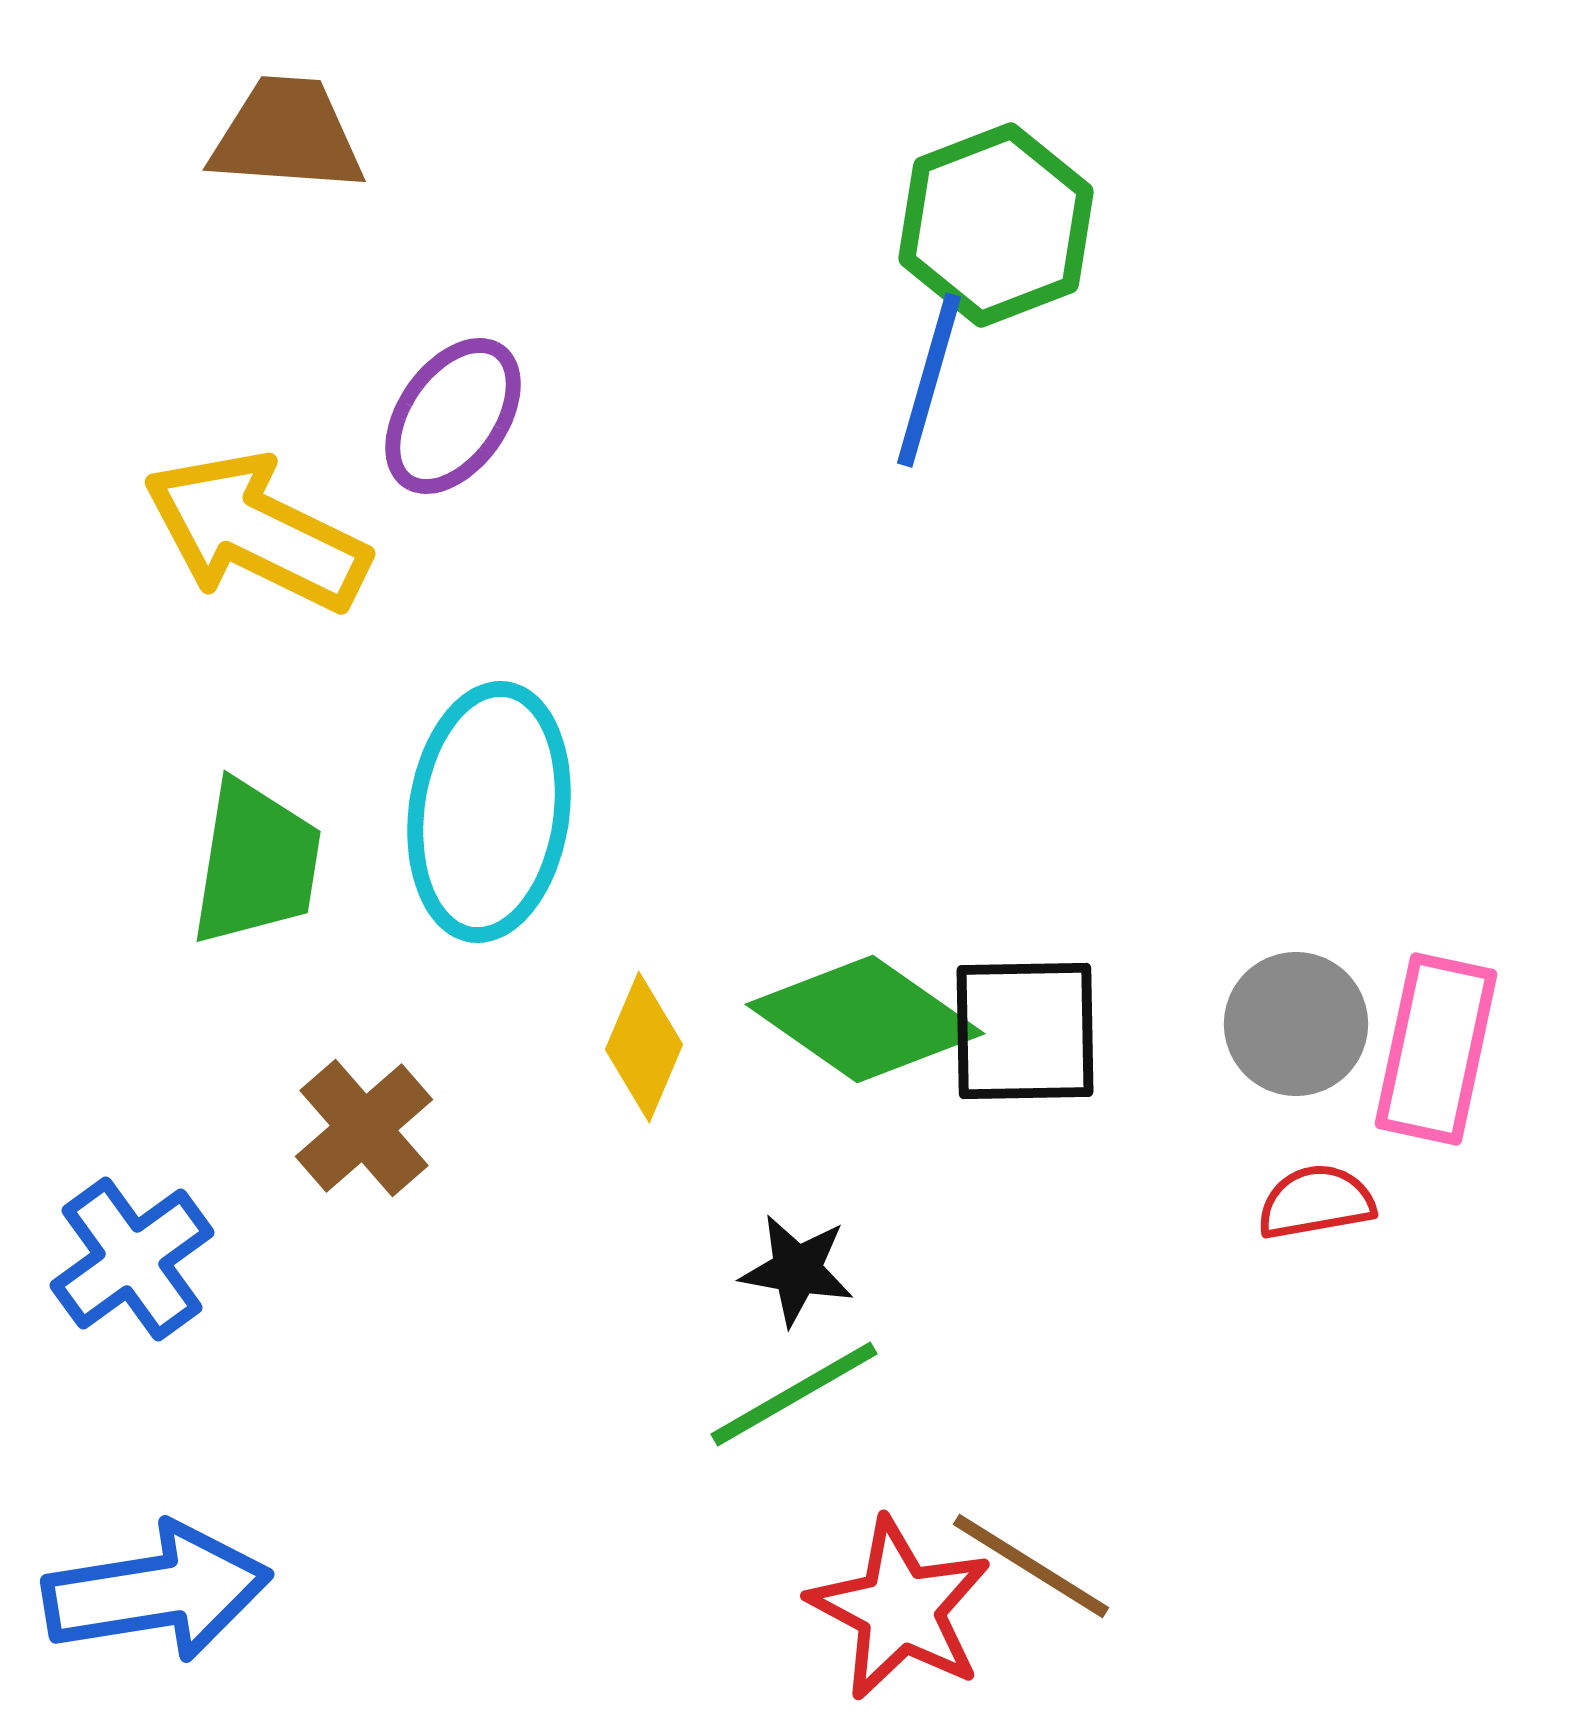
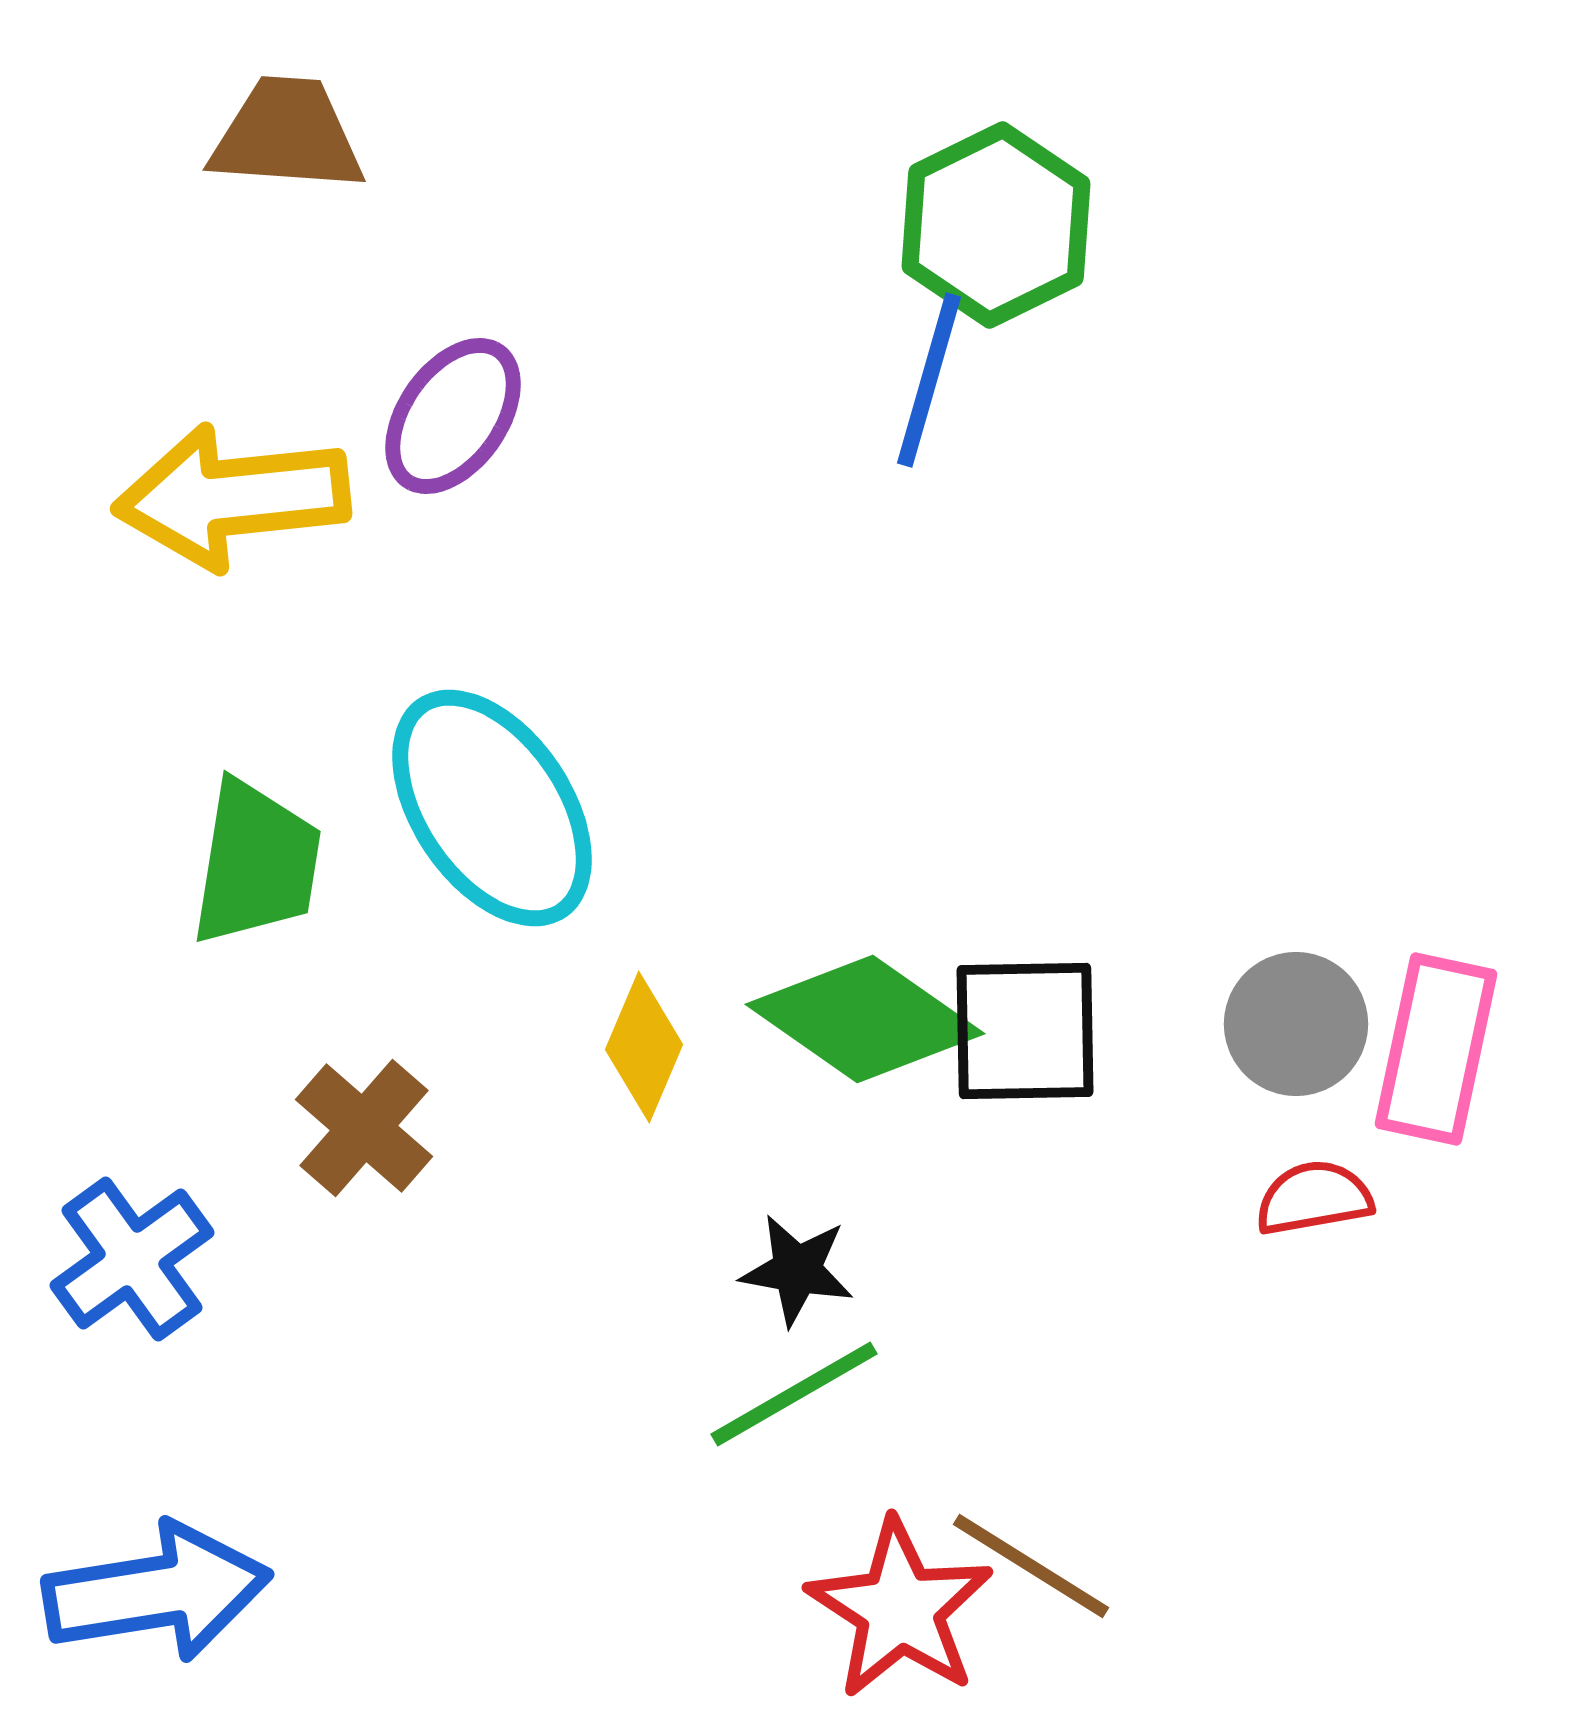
green hexagon: rotated 5 degrees counterclockwise
yellow arrow: moved 24 px left, 35 px up; rotated 32 degrees counterclockwise
cyan ellipse: moved 3 px right, 4 px up; rotated 42 degrees counterclockwise
brown cross: rotated 8 degrees counterclockwise
red semicircle: moved 2 px left, 4 px up
red star: rotated 5 degrees clockwise
